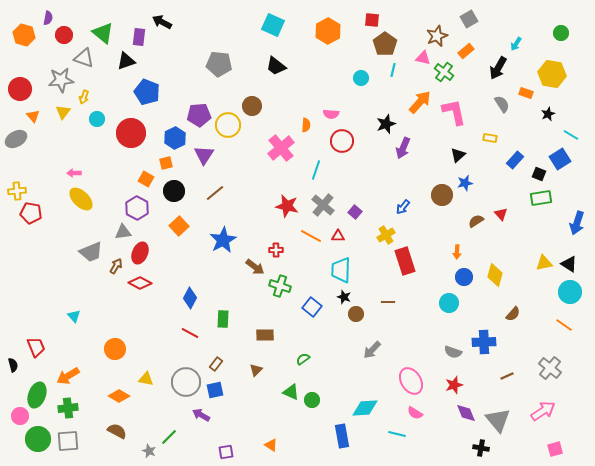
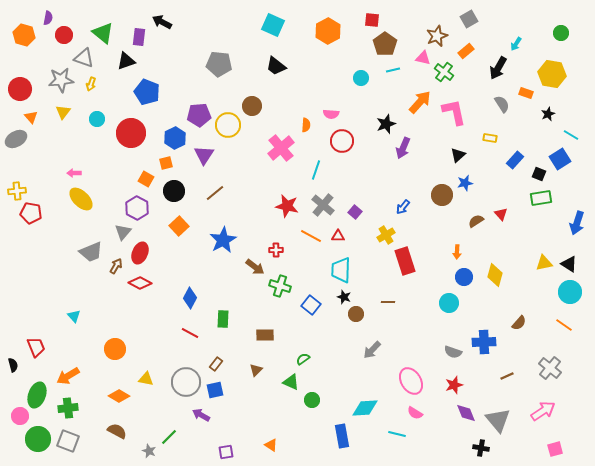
cyan line at (393, 70): rotated 64 degrees clockwise
yellow arrow at (84, 97): moved 7 px right, 13 px up
orange triangle at (33, 116): moved 2 px left, 1 px down
gray triangle at (123, 232): rotated 42 degrees counterclockwise
blue square at (312, 307): moved 1 px left, 2 px up
brown semicircle at (513, 314): moved 6 px right, 9 px down
green triangle at (291, 392): moved 10 px up
gray square at (68, 441): rotated 25 degrees clockwise
